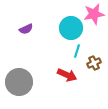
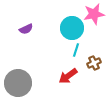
cyan circle: moved 1 px right
cyan line: moved 1 px left, 1 px up
red arrow: moved 1 px right, 1 px down; rotated 120 degrees clockwise
gray circle: moved 1 px left, 1 px down
